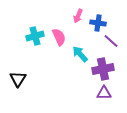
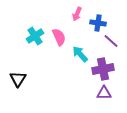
pink arrow: moved 1 px left, 2 px up
cyan cross: rotated 18 degrees counterclockwise
